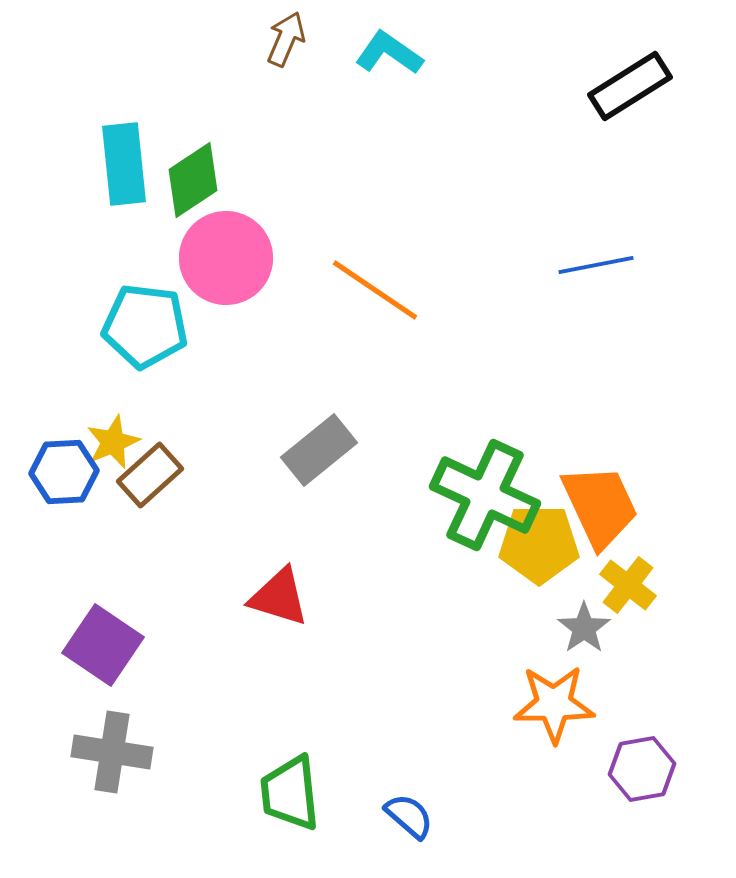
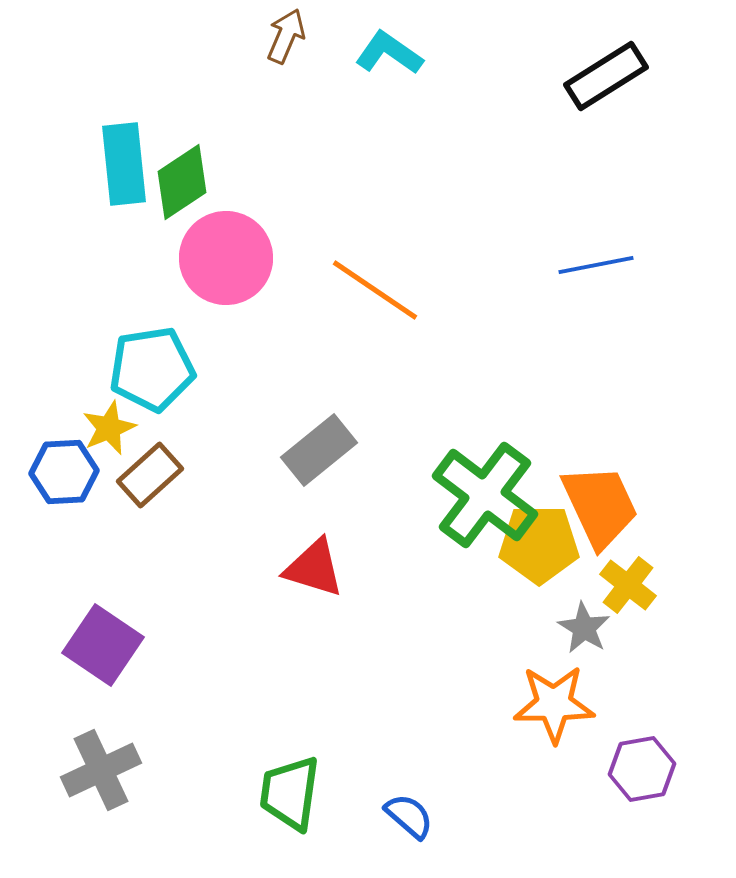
brown arrow: moved 3 px up
black rectangle: moved 24 px left, 10 px up
green diamond: moved 11 px left, 2 px down
cyan pentagon: moved 7 px right, 43 px down; rotated 16 degrees counterclockwise
yellow star: moved 4 px left, 14 px up
green cross: rotated 12 degrees clockwise
red triangle: moved 35 px right, 29 px up
gray star: rotated 6 degrees counterclockwise
gray cross: moved 11 px left, 18 px down; rotated 34 degrees counterclockwise
green trapezoid: rotated 14 degrees clockwise
